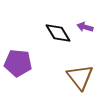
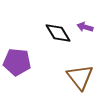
purple pentagon: moved 1 px left, 1 px up
